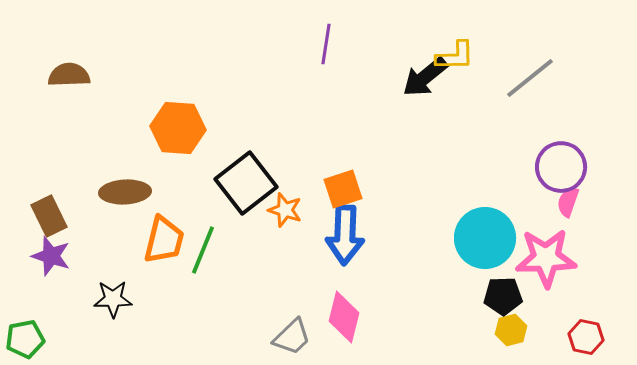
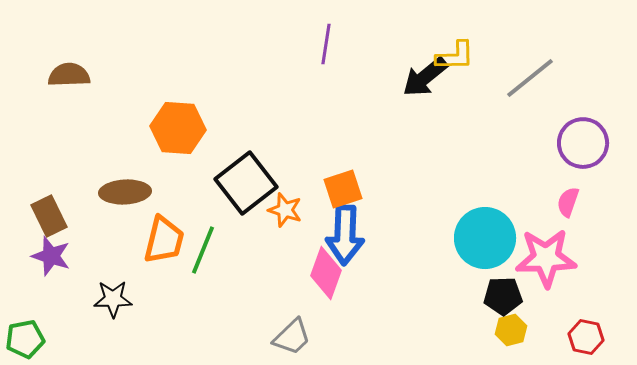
purple circle: moved 22 px right, 24 px up
pink diamond: moved 18 px left, 44 px up; rotated 6 degrees clockwise
